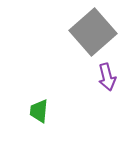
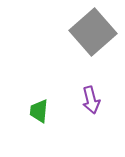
purple arrow: moved 16 px left, 23 px down
